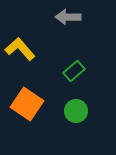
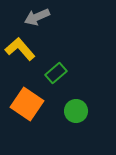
gray arrow: moved 31 px left; rotated 25 degrees counterclockwise
green rectangle: moved 18 px left, 2 px down
